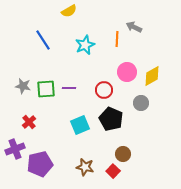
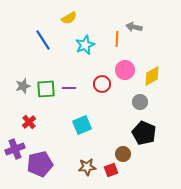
yellow semicircle: moved 7 px down
gray arrow: rotated 14 degrees counterclockwise
pink circle: moved 2 px left, 2 px up
gray star: rotated 28 degrees counterclockwise
red circle: moved 2 px left, 6 px up
gray circle: moved 1 px left, 1 px up
black pentagon: moved 33 px right, 14 px down
cyan square: moved 2 px right
brown star: moved 2 px right; rotated 18 degrees counterclockwise
red square: moved 2 px left, 1 px up; rotated 24 degrees clockwise
